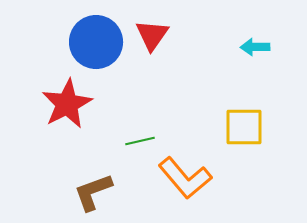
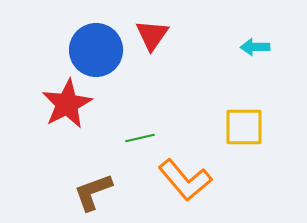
blue circle: moved 8 px down
green line: moved 3 px up
orange L-shape: moved 2 px down
